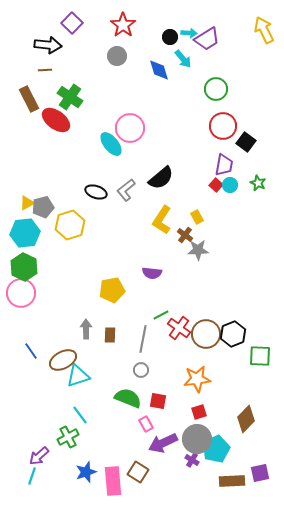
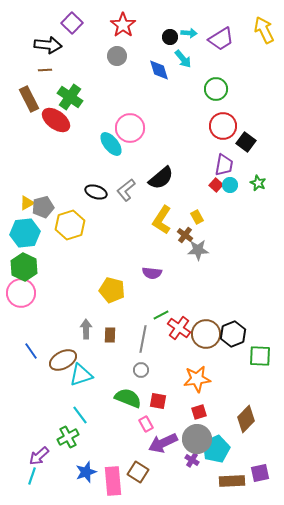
purple trapezoid at (207, 39): moved 14 px right
yellow pentagon at (112, 290): rotated 25 degrees clockwise
cyan triangle at (78, 376): moved 3 px right, 1 px up
